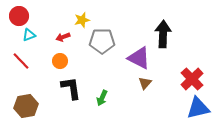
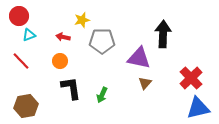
red arrow: rotated 32 degrees clockwise
purple triangle: rotated 15 degrees counterclockwise
red cross: moved 1 px left, 1 px up
green arrow: moved 3 px up
